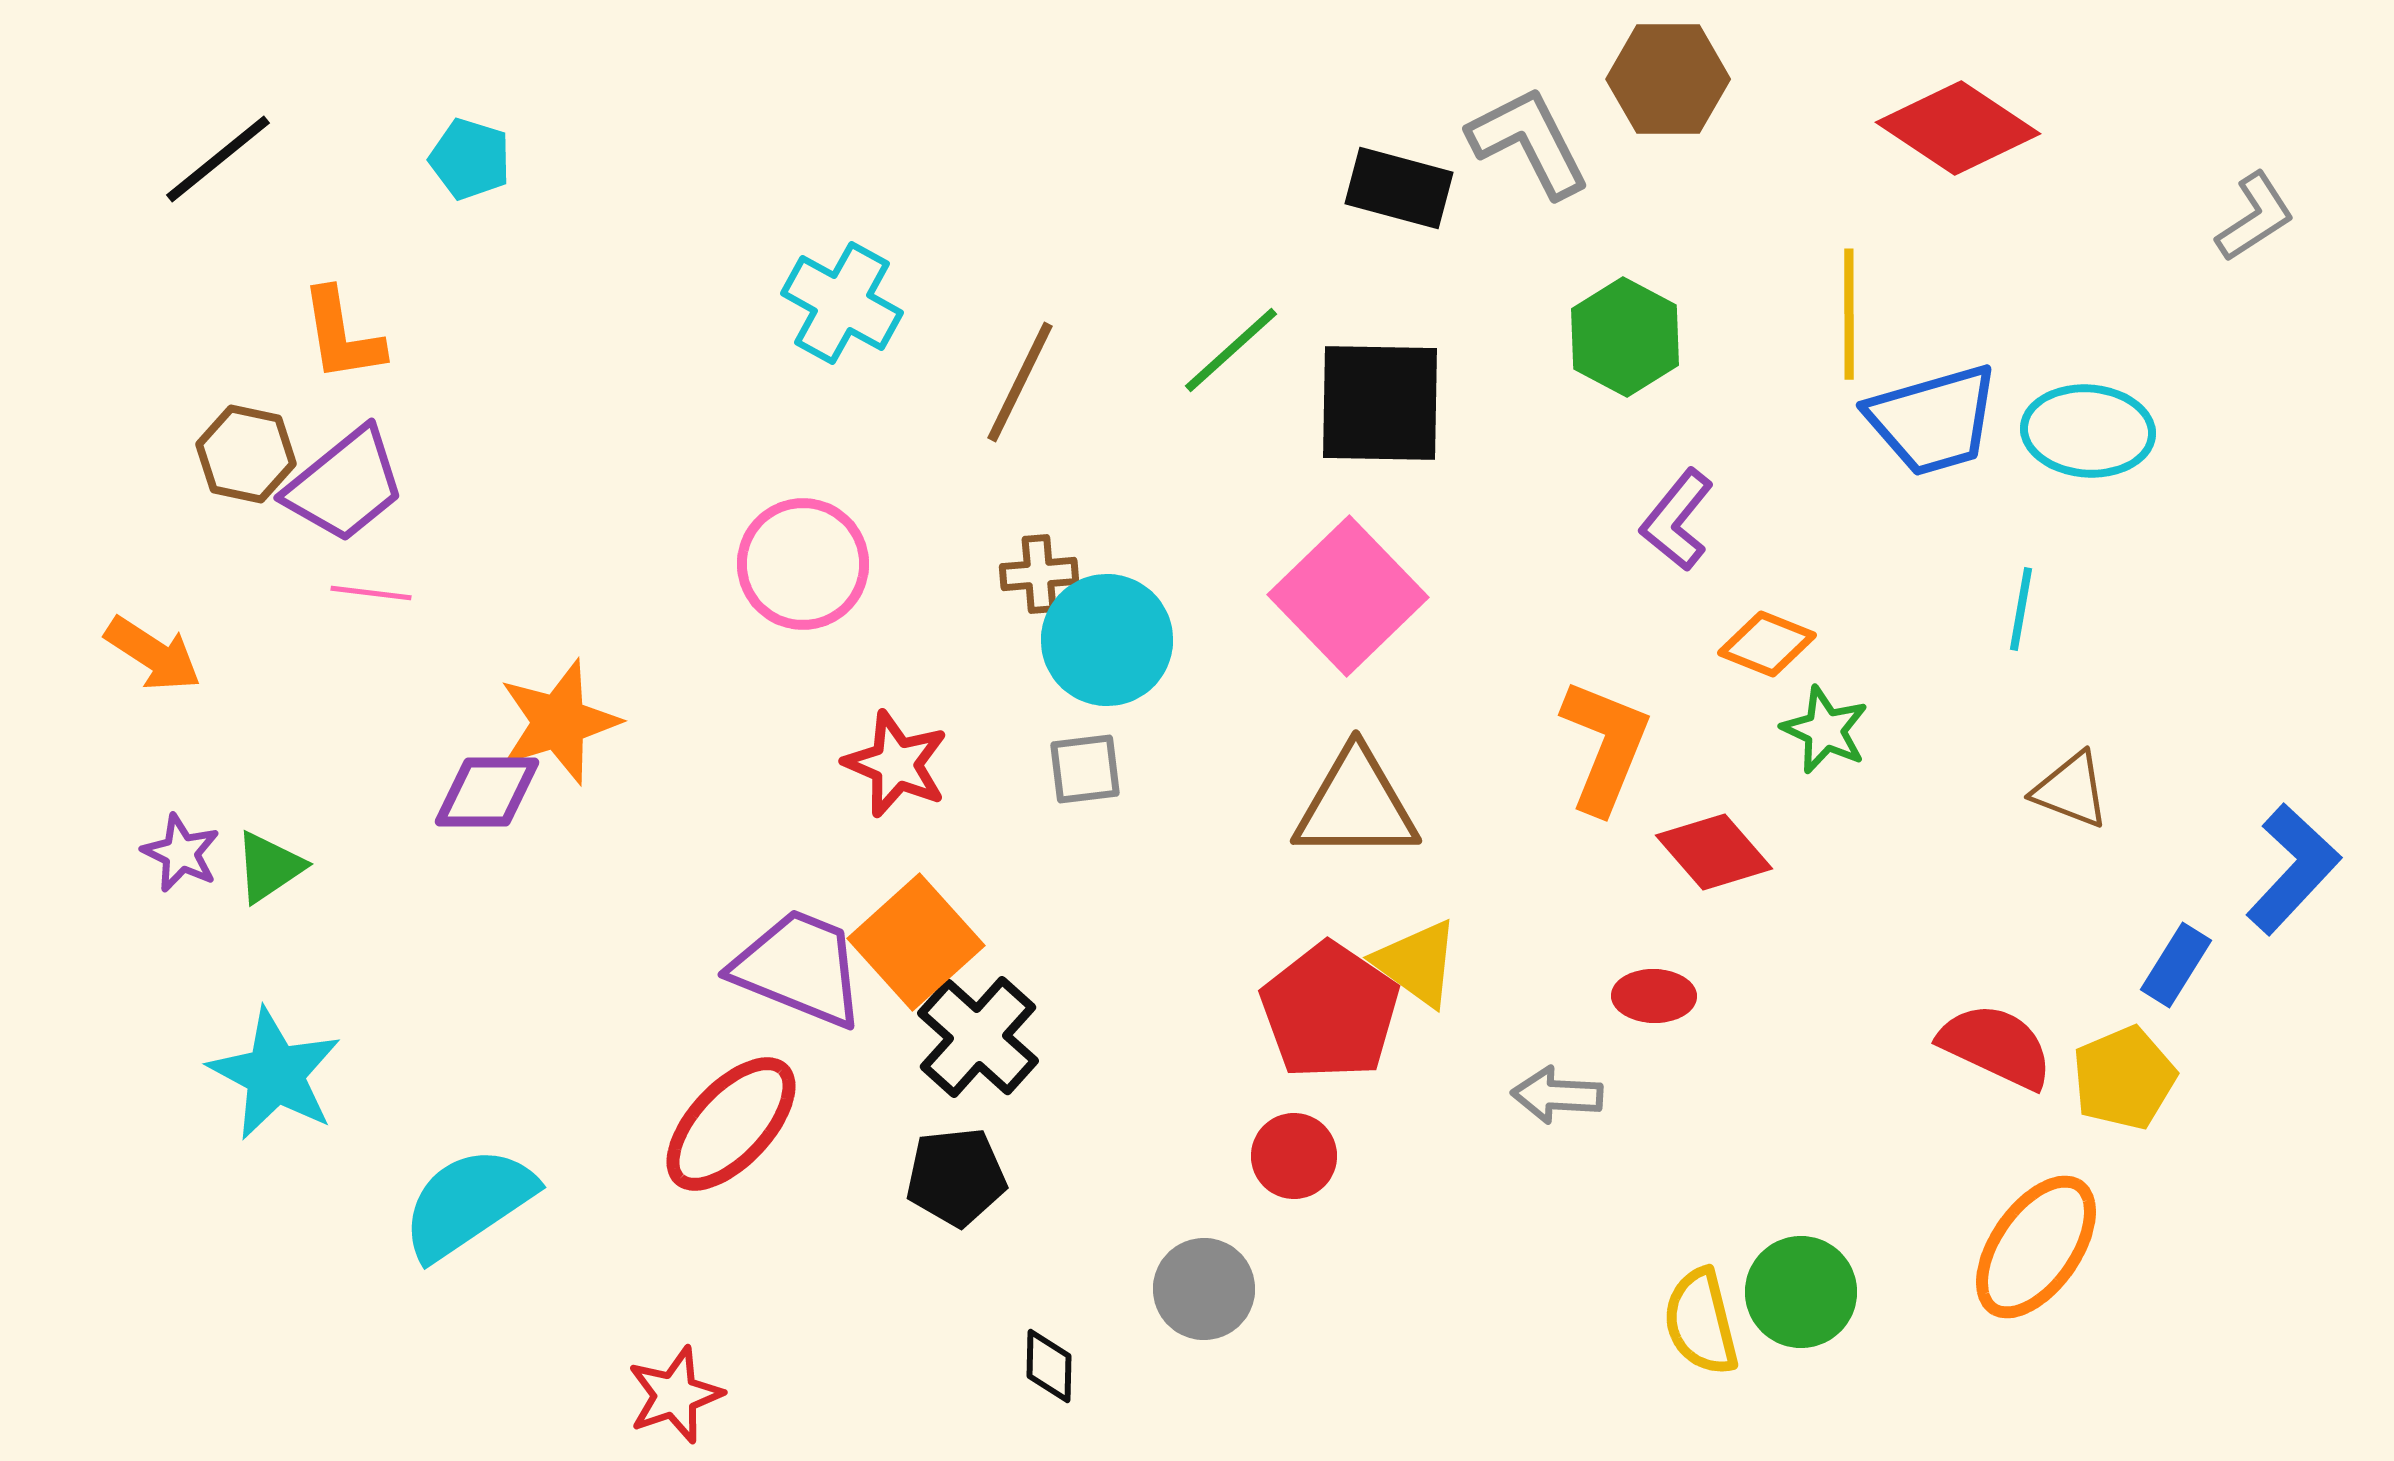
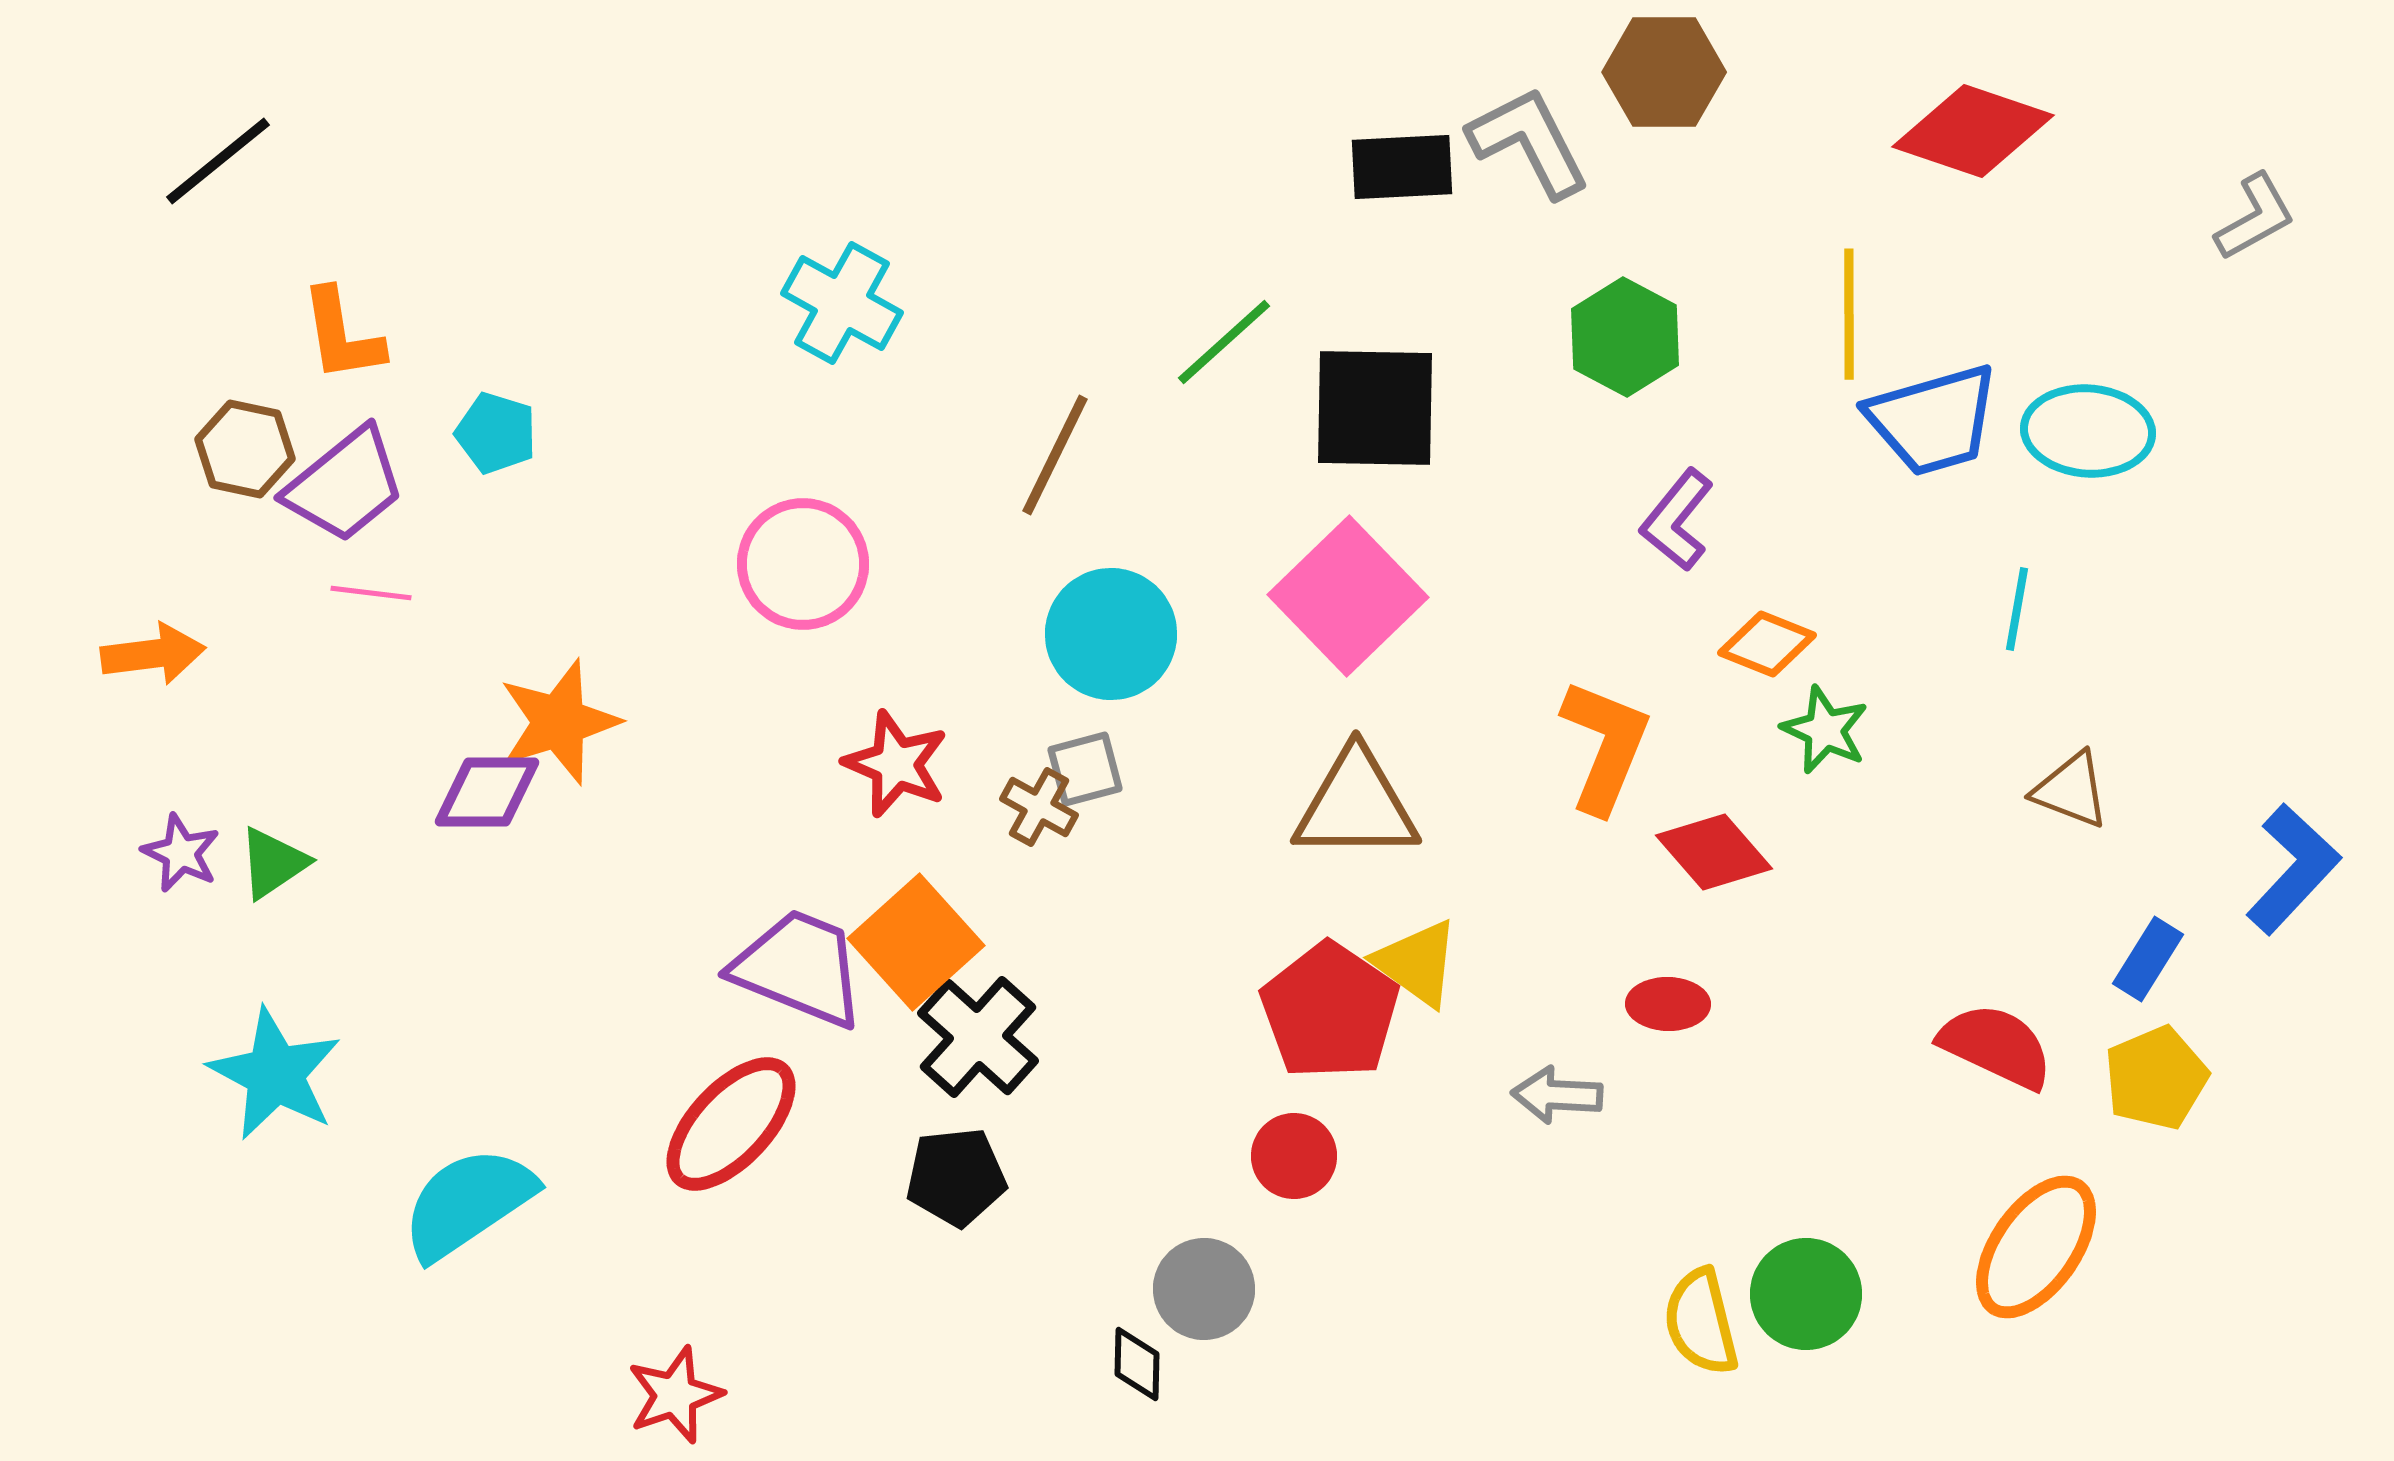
brown hexagon at (1668, 79): moved 4 px left, 7 px up
red diamond at (1958, 128): moved 15 px right, 3 px down; rotated 15 degrees counterclockwise
black line at (218, 159): moved 2 px down
cyan pentagon at (470, 159): moved 26 px right, 274 px down
black rectangle at (1399, 188): moved 3 px right, 21 px up; rotated 18 degrees counterclockwise
gray L-shape at (2255, 217): rotated 4 degrees clockwise
green line at (1231, 350): moved 7 px left, 8 px up
brown line at (1020, 382): moved 35 px right, 73 px down
black square at (1380, 403): moved 5 px left, 5 px down
brown hexagon at (246, 454): moved 1 px left, 5 px up
brown cross at (1039, 574): moved 233 px down; rotated 34 degrees clockwise
cyan line at (2021, 609): moved 4 px left
cyan circle at (1107, 640): moved 4 px right, 6 px up
orange arrow at (153, 654): rotated 40 degrees counterclockwise
gray square at (1085, 769): rotated 8 degrees counterclockwise
green triangle at (269, 867): moved 4 px right, 4 px up
blue rectangle at (2176, 965): moved 28 px left, 6 px up
red ellipse at (1654, 996): moved 14 px right, 8 px down
yellow pentagon at (2124, 1078): moved 32 px right
green circle at (1801, 1292): moved 5 px right, 2 px down
black diamond at (1049, 1366): moved 88 px right, 2 px up
